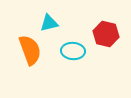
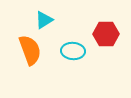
cyan triangle: moved 5 px left, 3 px up; rotated 18 degrees counterclockwise
red hexagon: rotated 15 degrees counterclockwise
